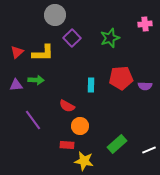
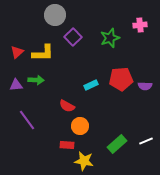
pink cross: moved 5 px left, 1 px down
purple square: moved 1 px right, 1 px up
red pentagon: moved 1 px down
cyan rectangle: rotated 64 degrees clockwise
purple line: moved 6 px left
white line: moved 3 px left, 9 px up
